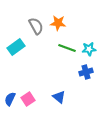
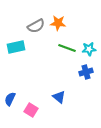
gray semicircle: rotated 90 degrees clockwise
cyan rectangle: rotated 24 degrees clockwise
pink square: moved 3 px right, 11 px down; rotated 24 degrees counterclockwise
